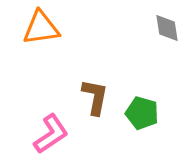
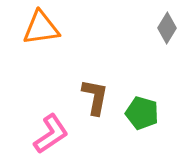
gray diamond: rotated 40 degrees clockwise
